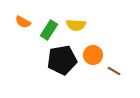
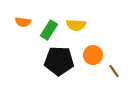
orange semicircle: rotated 21 degrees counterclockwise
black pentagon: moved 3 px left, 1 px down; rotated 12 degrees clockwise
brown line: rotated 24 degrees clockwise
